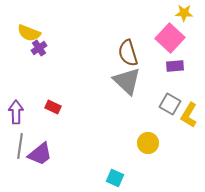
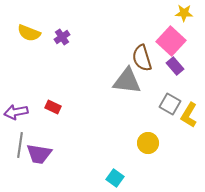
pink square: moved 1 px right, 3 px down
purple cross: moved 23 px right, 11 px up
brown semicircle: moved 14 px right, 5 px down
purple rectangle: rotated 54 degrees clockwise
gray triangle: rotated 36 degrees counterclockwise
purple arrow: rotated 100 degrees counterclockwise
gray line: moved 1 px up
purple trapezoid: moved 1 px left; rotated 48 degrees clockwise
cyan square: rotated 12 degrees clockwise
